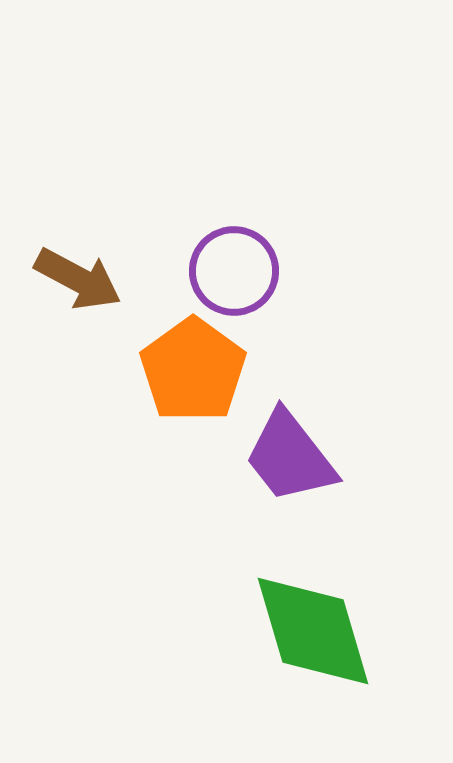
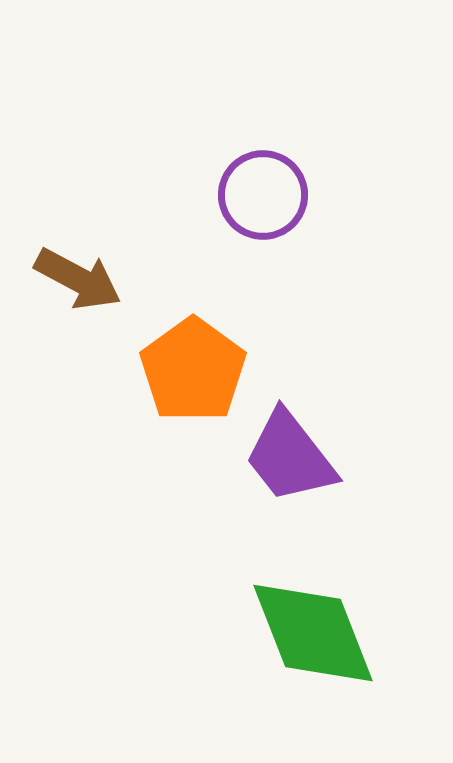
purple circle: moved 29 px right, 76 px up
green diamond: moved 2 px down; rotated 5 degrees counterclockwise
